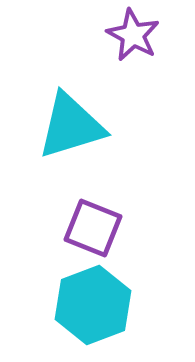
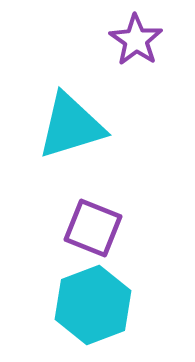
purple star: moved 3 px right, 5 px down; rotated 6 degrees clockwise
